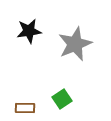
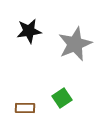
green square: moved 1 px up
